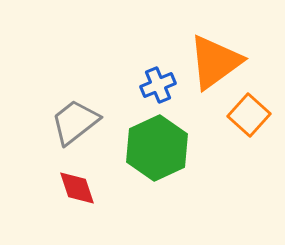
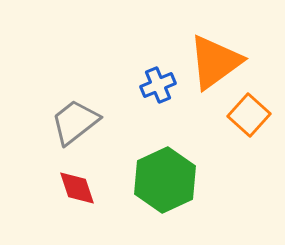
green hexagon: moved 8 px right, 32 px down
